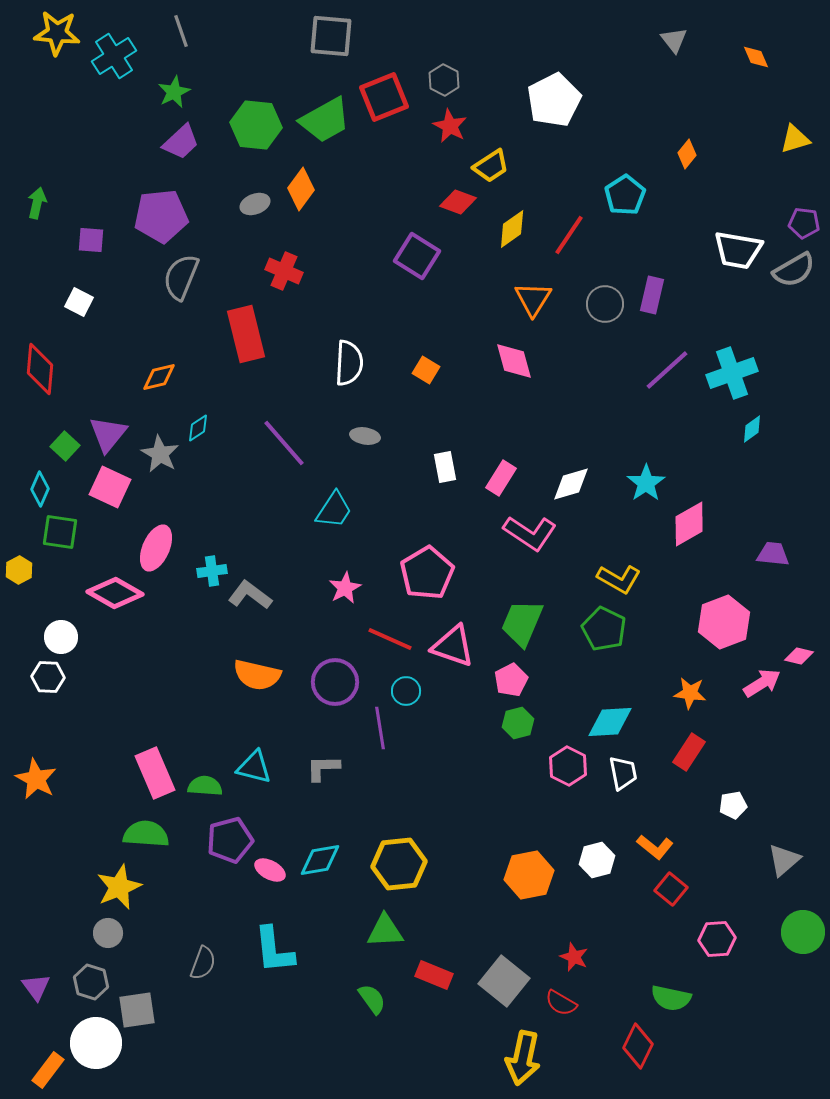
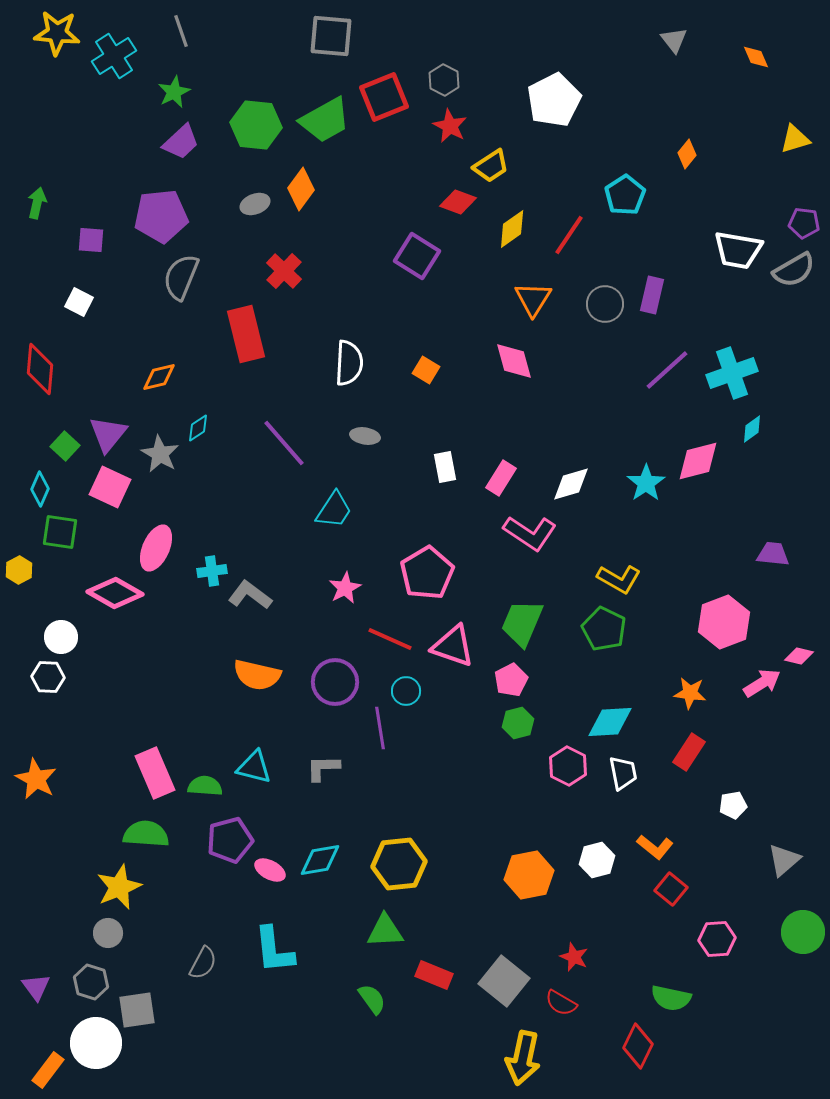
red cross at (284, 271): rotated 21 degrees clockwise
pink diamond at (689, 524): moved 9 px right, 63 px up; rotated 15 degrees clockwise
gray semicircle at (203, 963): rotated 8 degrees clockwise
